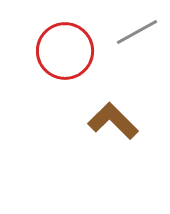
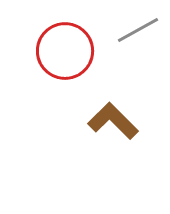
gray line: moved 1 px right, 2 px up
